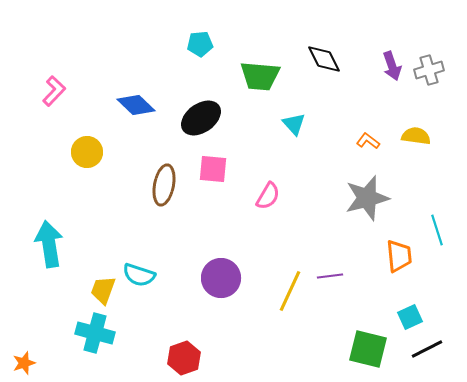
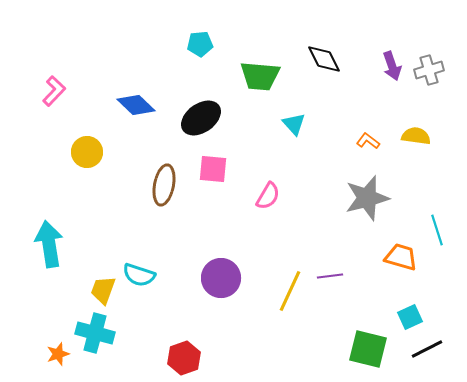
orange trapezoid: moved 2 px right, 1 px down; rotated 68 degrees counterclockwise
orange star: moved 34 px right, 9 px up
